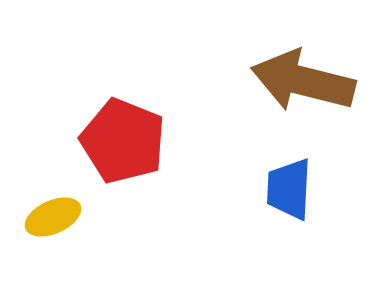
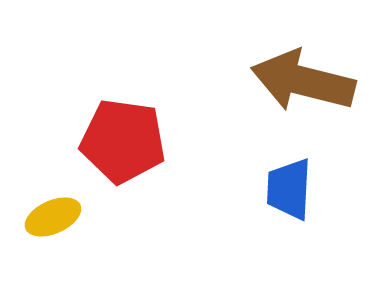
red pentagon: rotated 14 degrees counterclockwise
